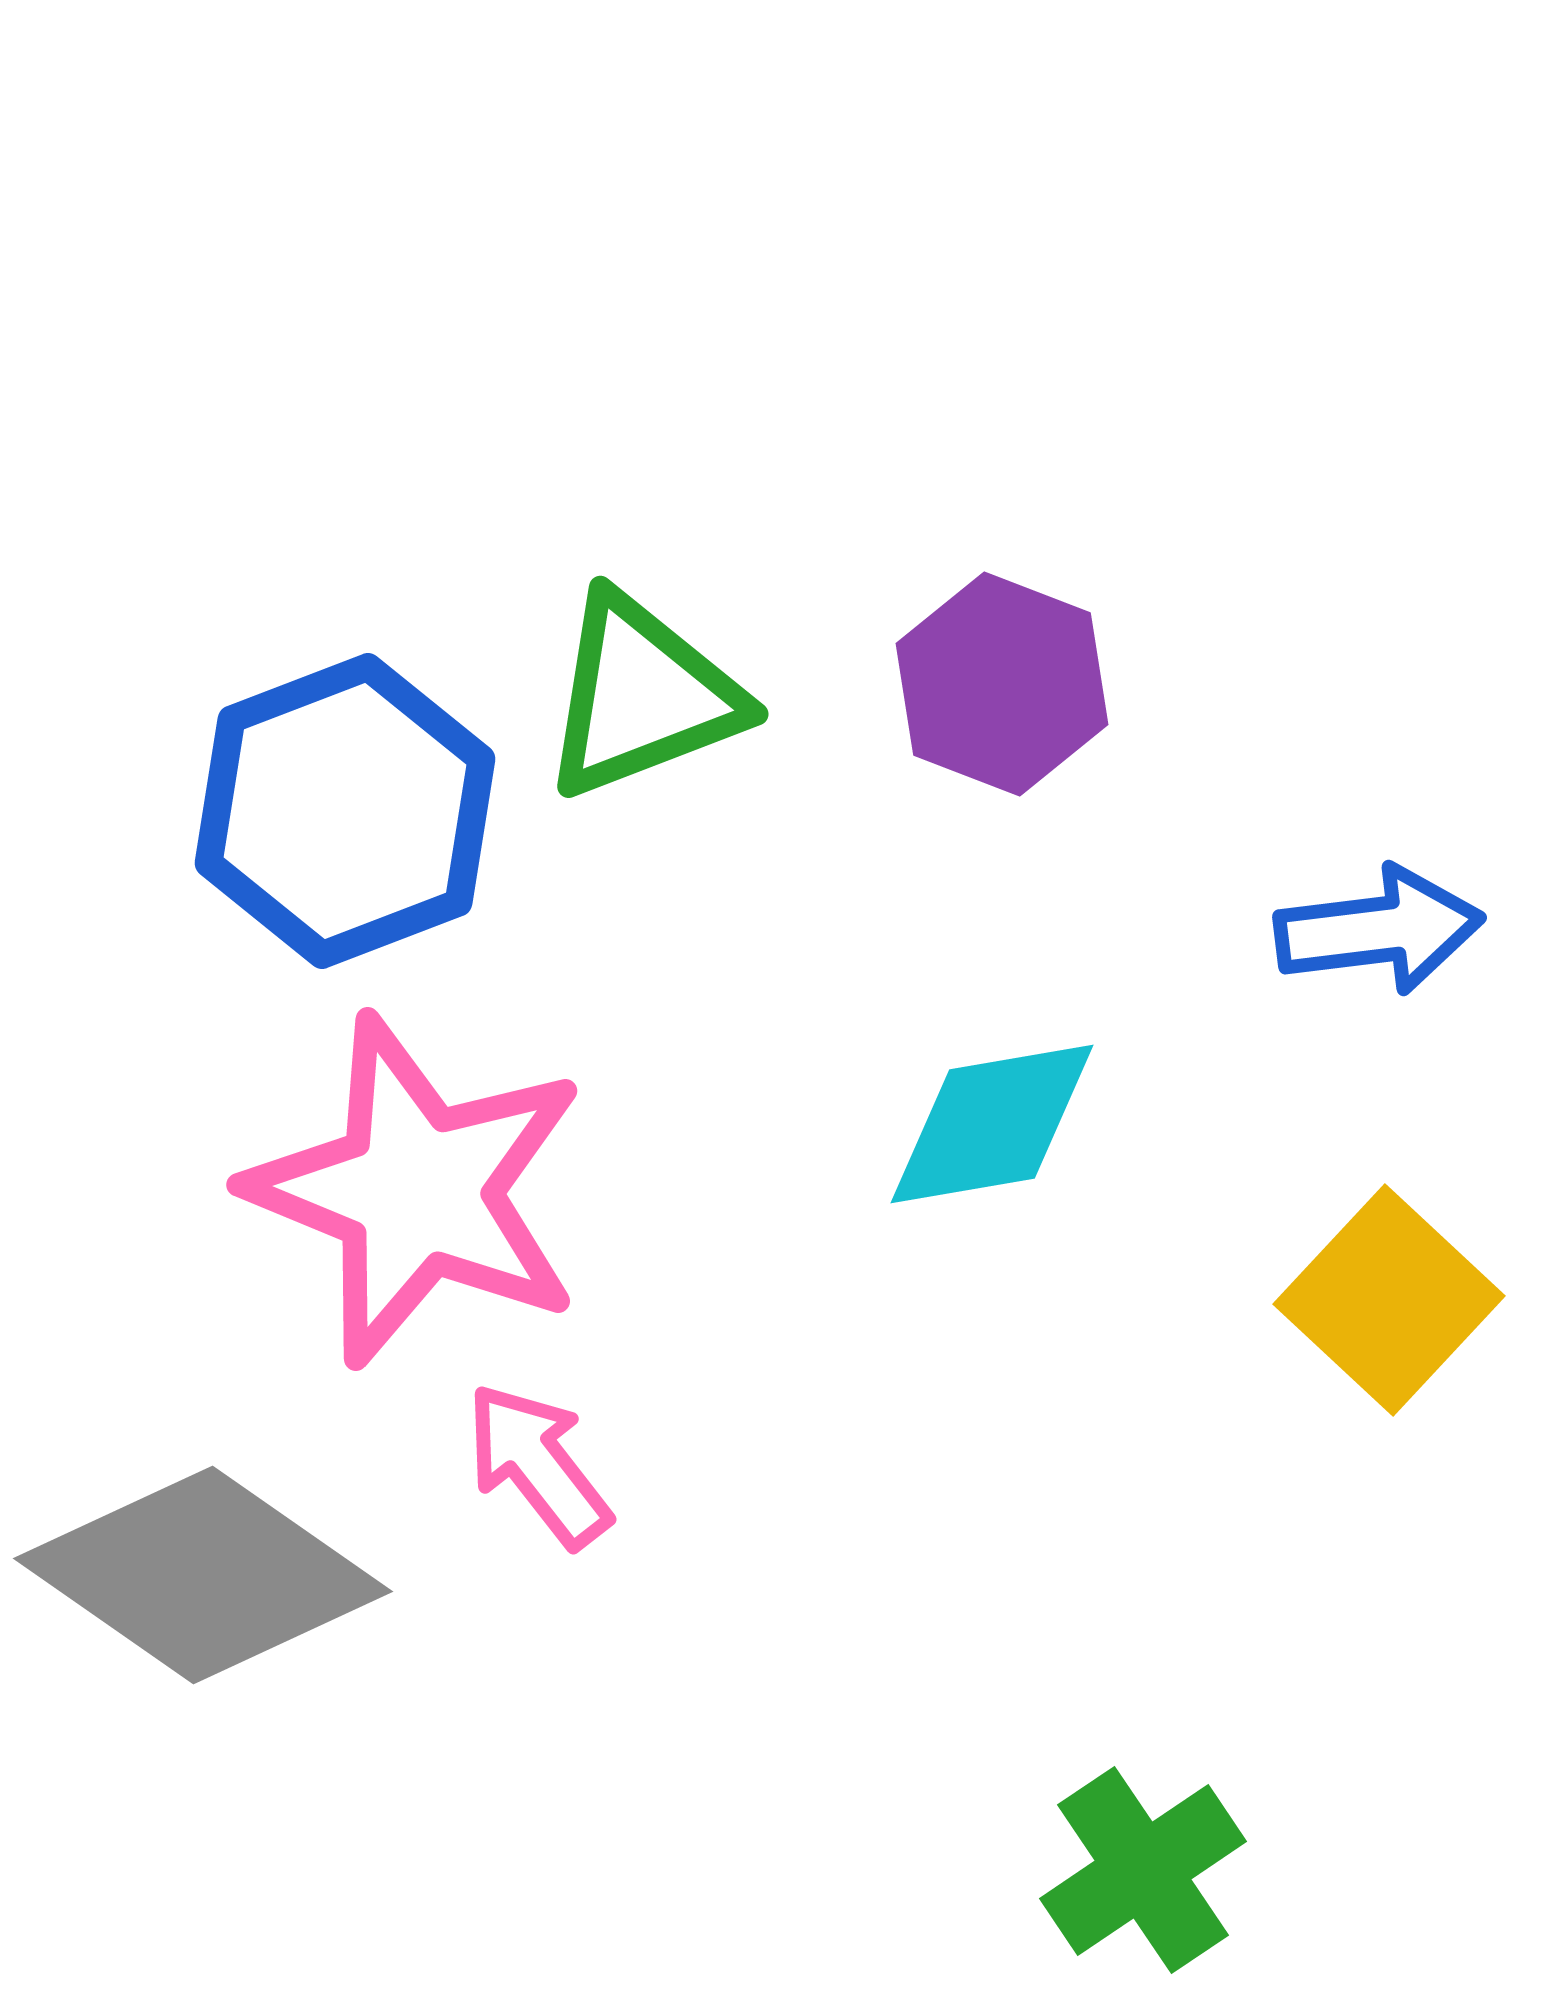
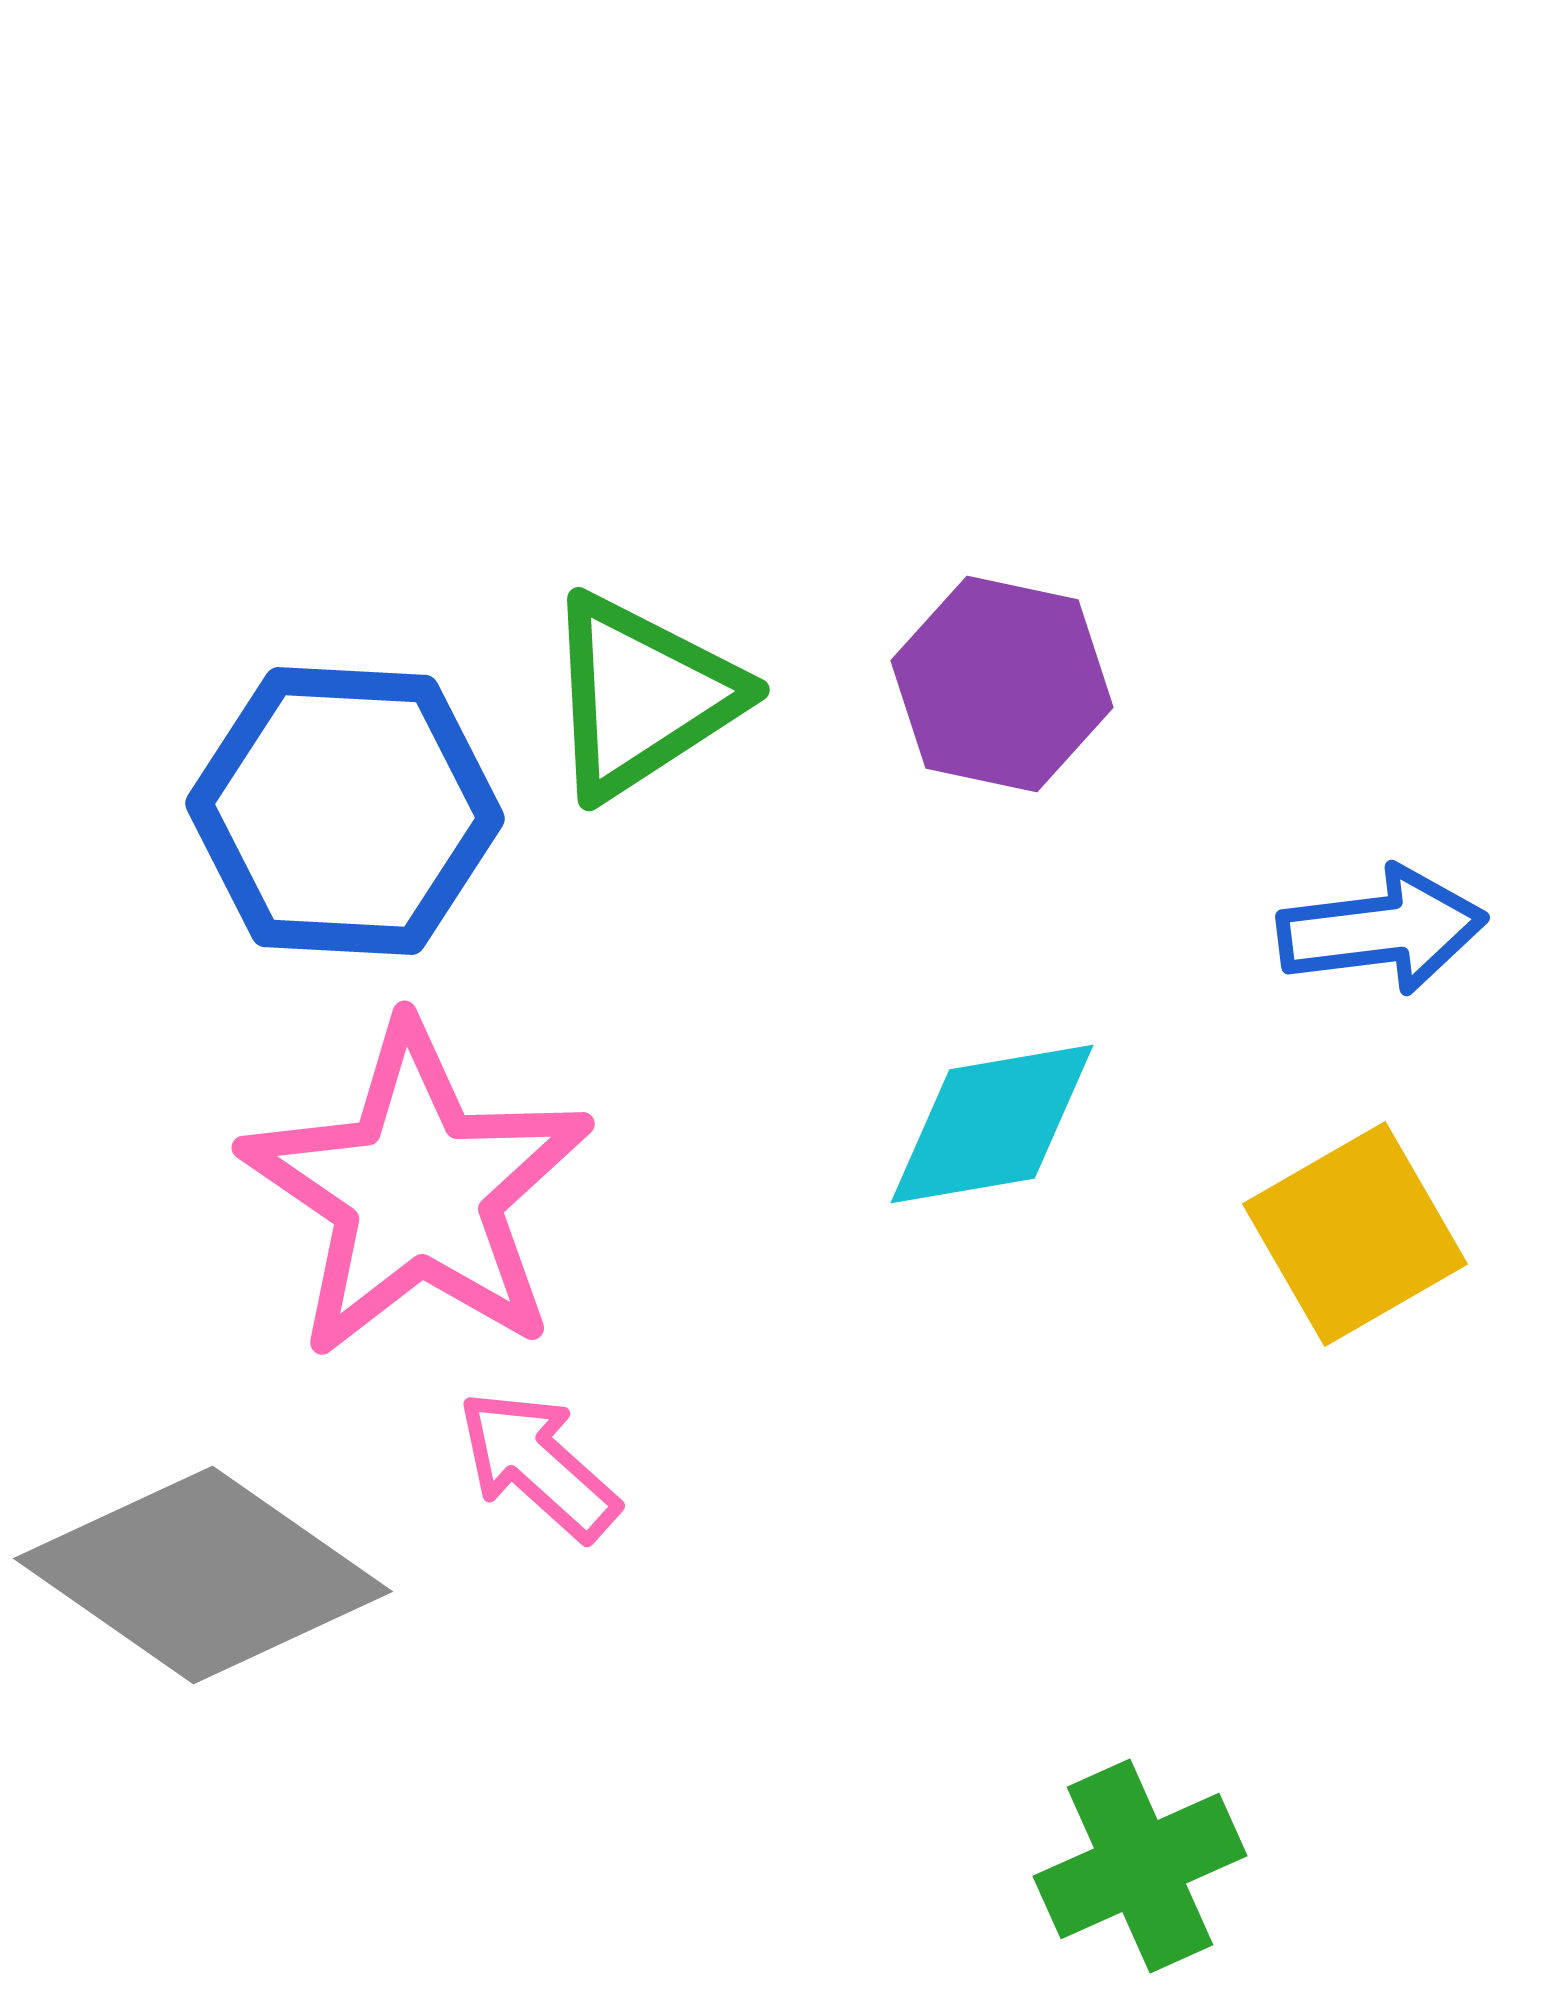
purple hexagon: rotated 9 degrees counterclockwise
green triangle: rotated 12 degrees counterclockwise
blue hexagon: rotated 24 degrees clockwise
blue arrow: moved 3 px right
pink star: rotated 12 degrees clockwise
yellow square: moved 34 px left, 66 px up; rotated 17 degrees clockwise
pink arrow: rotated 10 degrees counterclockwise
green cross: moved 3 px left, 4 px up; rotated 10 degrees clockwise
